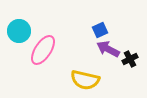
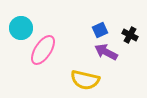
cyan circle: moved 2 px right, 3 px up
purple arrow: moved 2 px left, 3 px down
black cross: moved 24 px up; rotated 35 degrees counterclockwise
